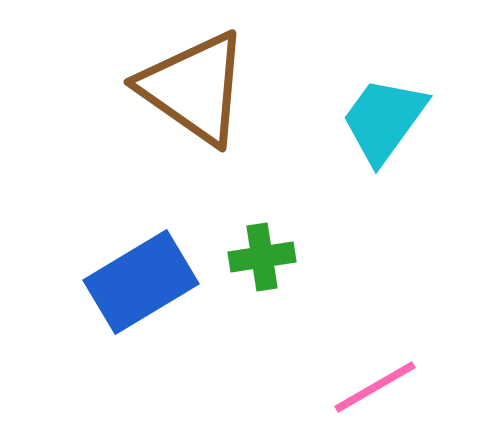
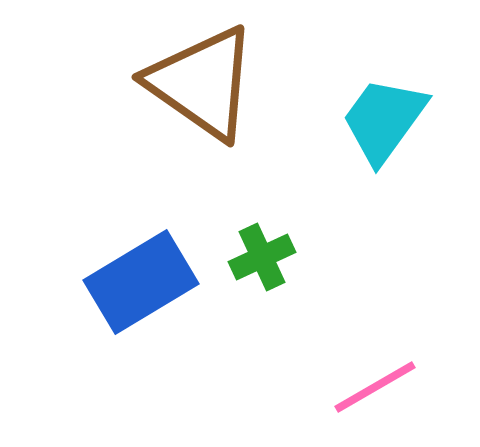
brown triangle: moved 8 px right, 5 px up
green cross: rotated 16 degrees counterclockwise
